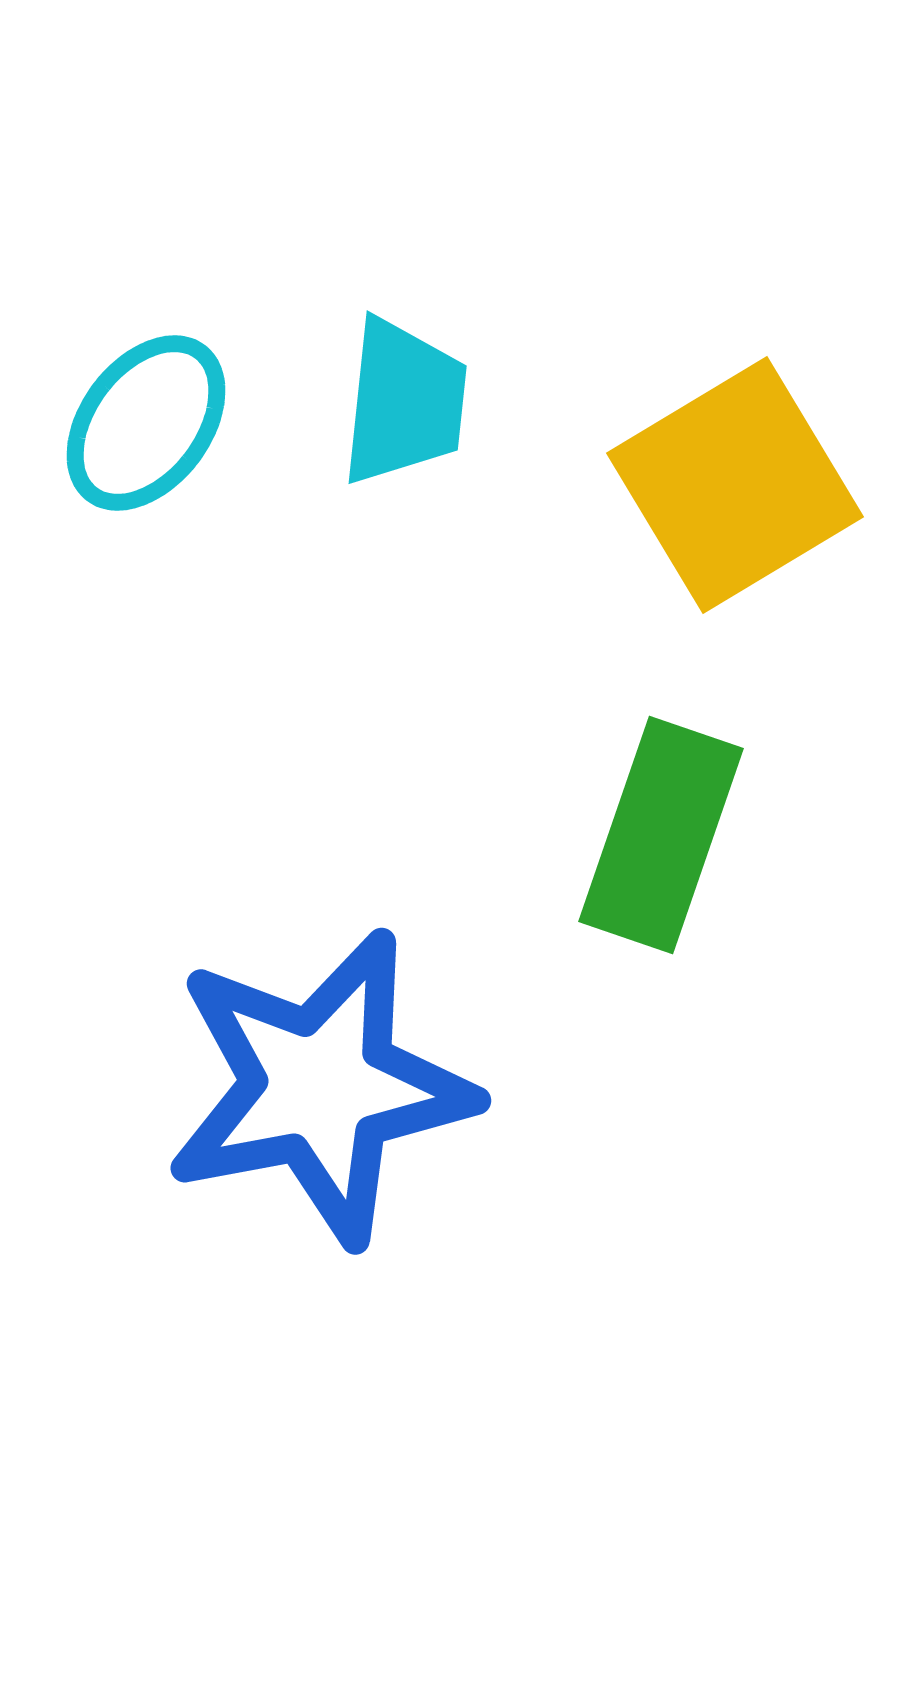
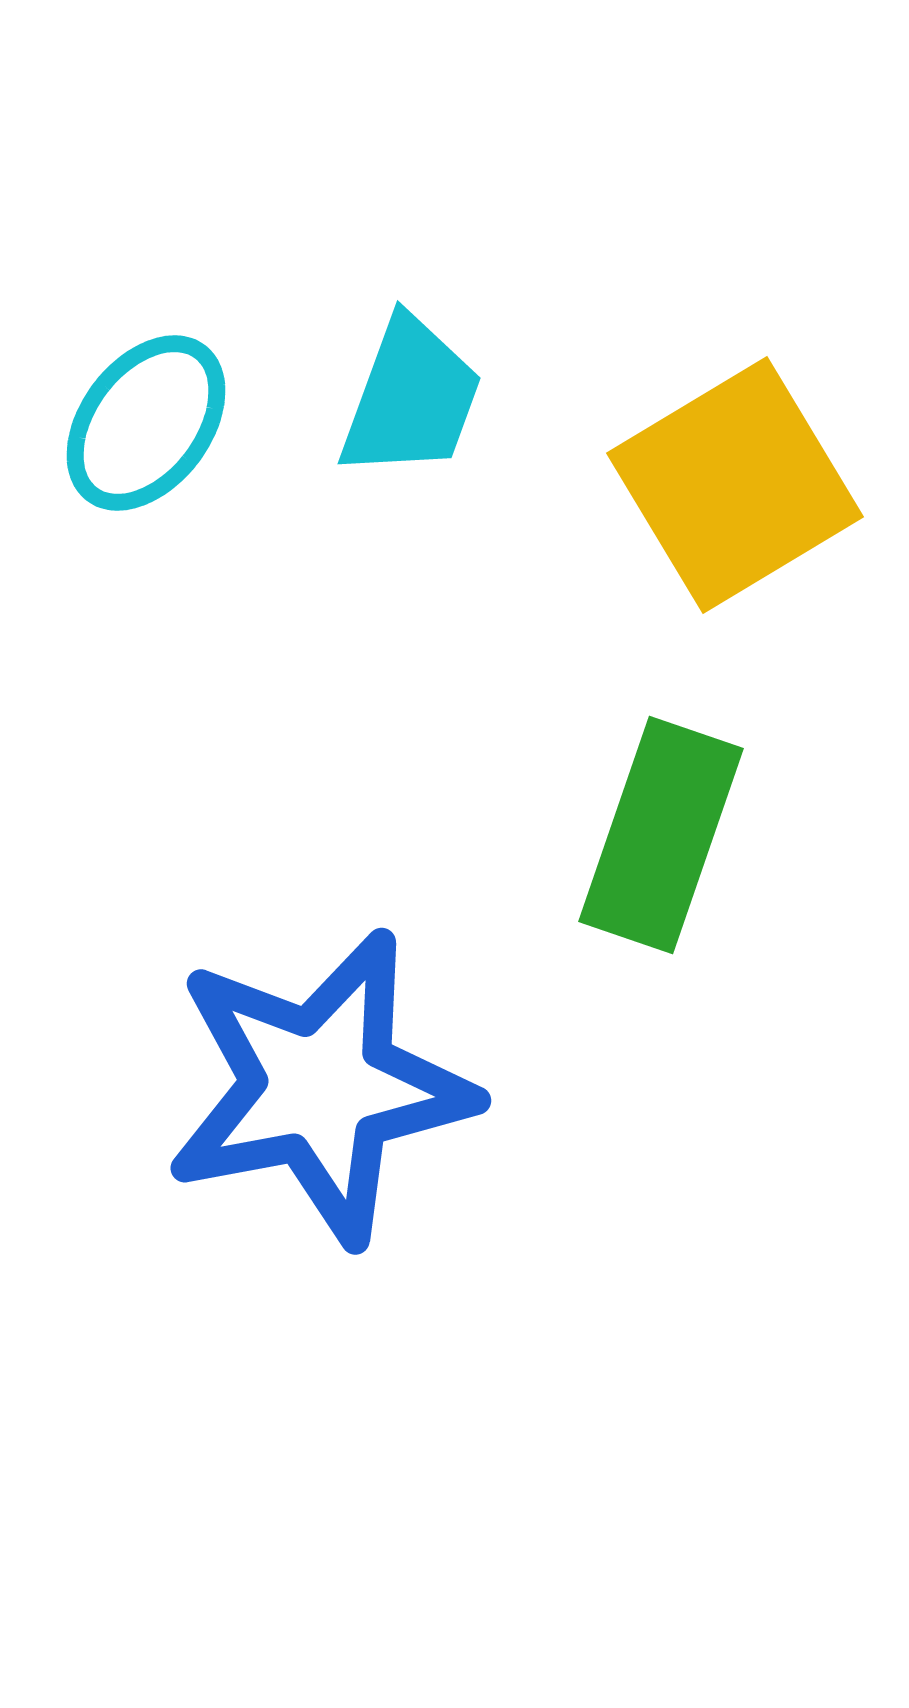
cyan trapezoid: moved 7 px right, 4 px up; rotated 14 degrees clockwise
